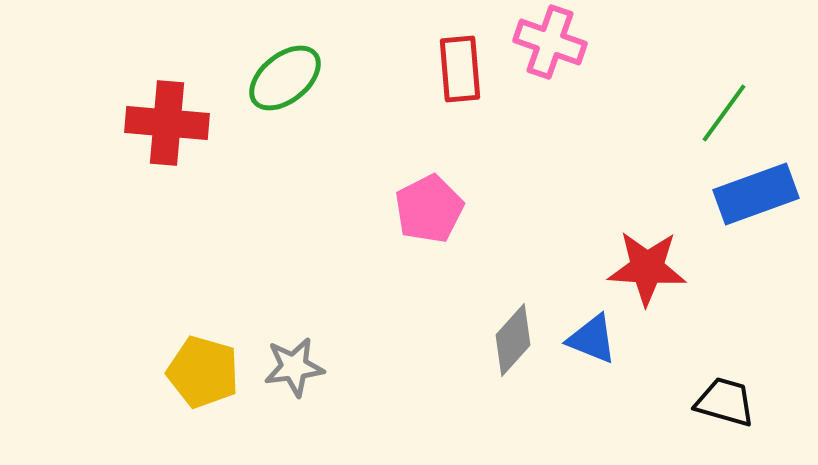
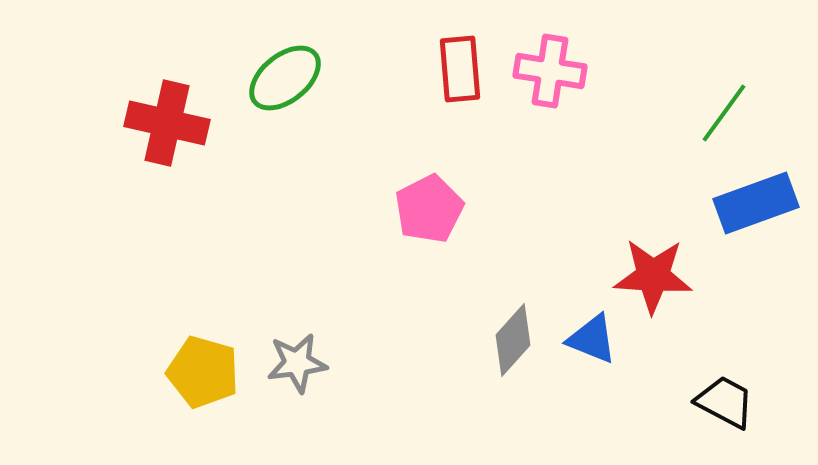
pink cross: moved 29 px down; rotated 10 degrees counterclockwise
red cross: rotated 8 degrees clockwise
blue rectangle: moved 9 px down
red star: moved 6 px right, 8 px down
gray star: moved 3 px right, 4 px up
black trapezoid: rotated 12 degrees clockwise
